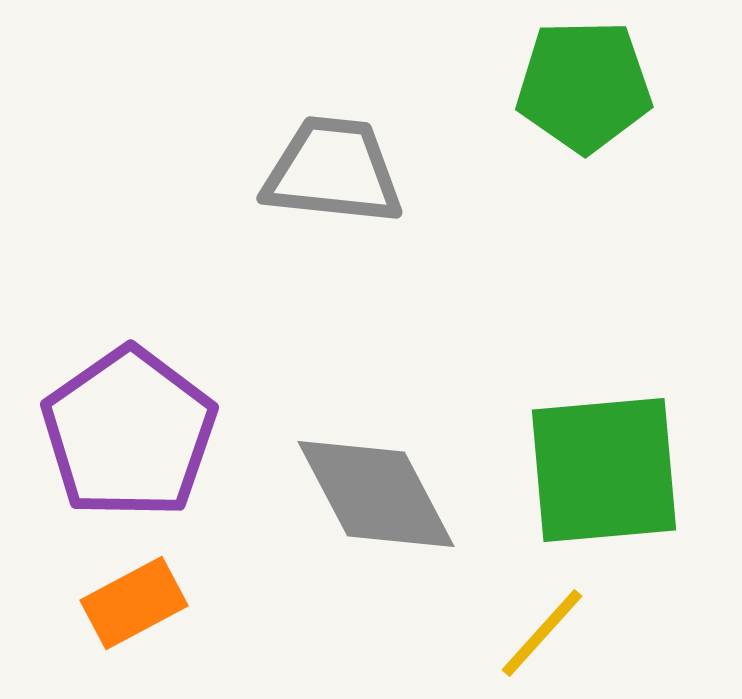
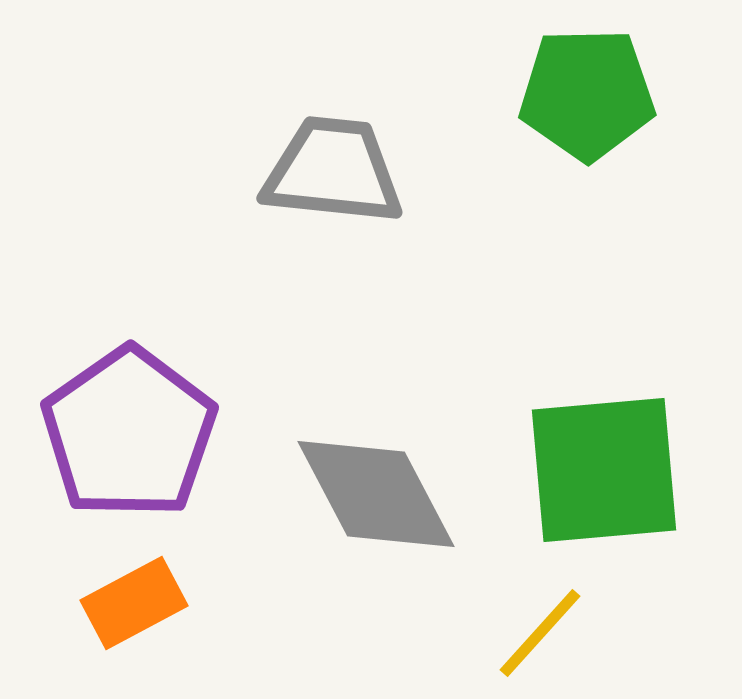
green pentagon: moved 3 px right, 8 px down
yellow line: moved 2 px left
